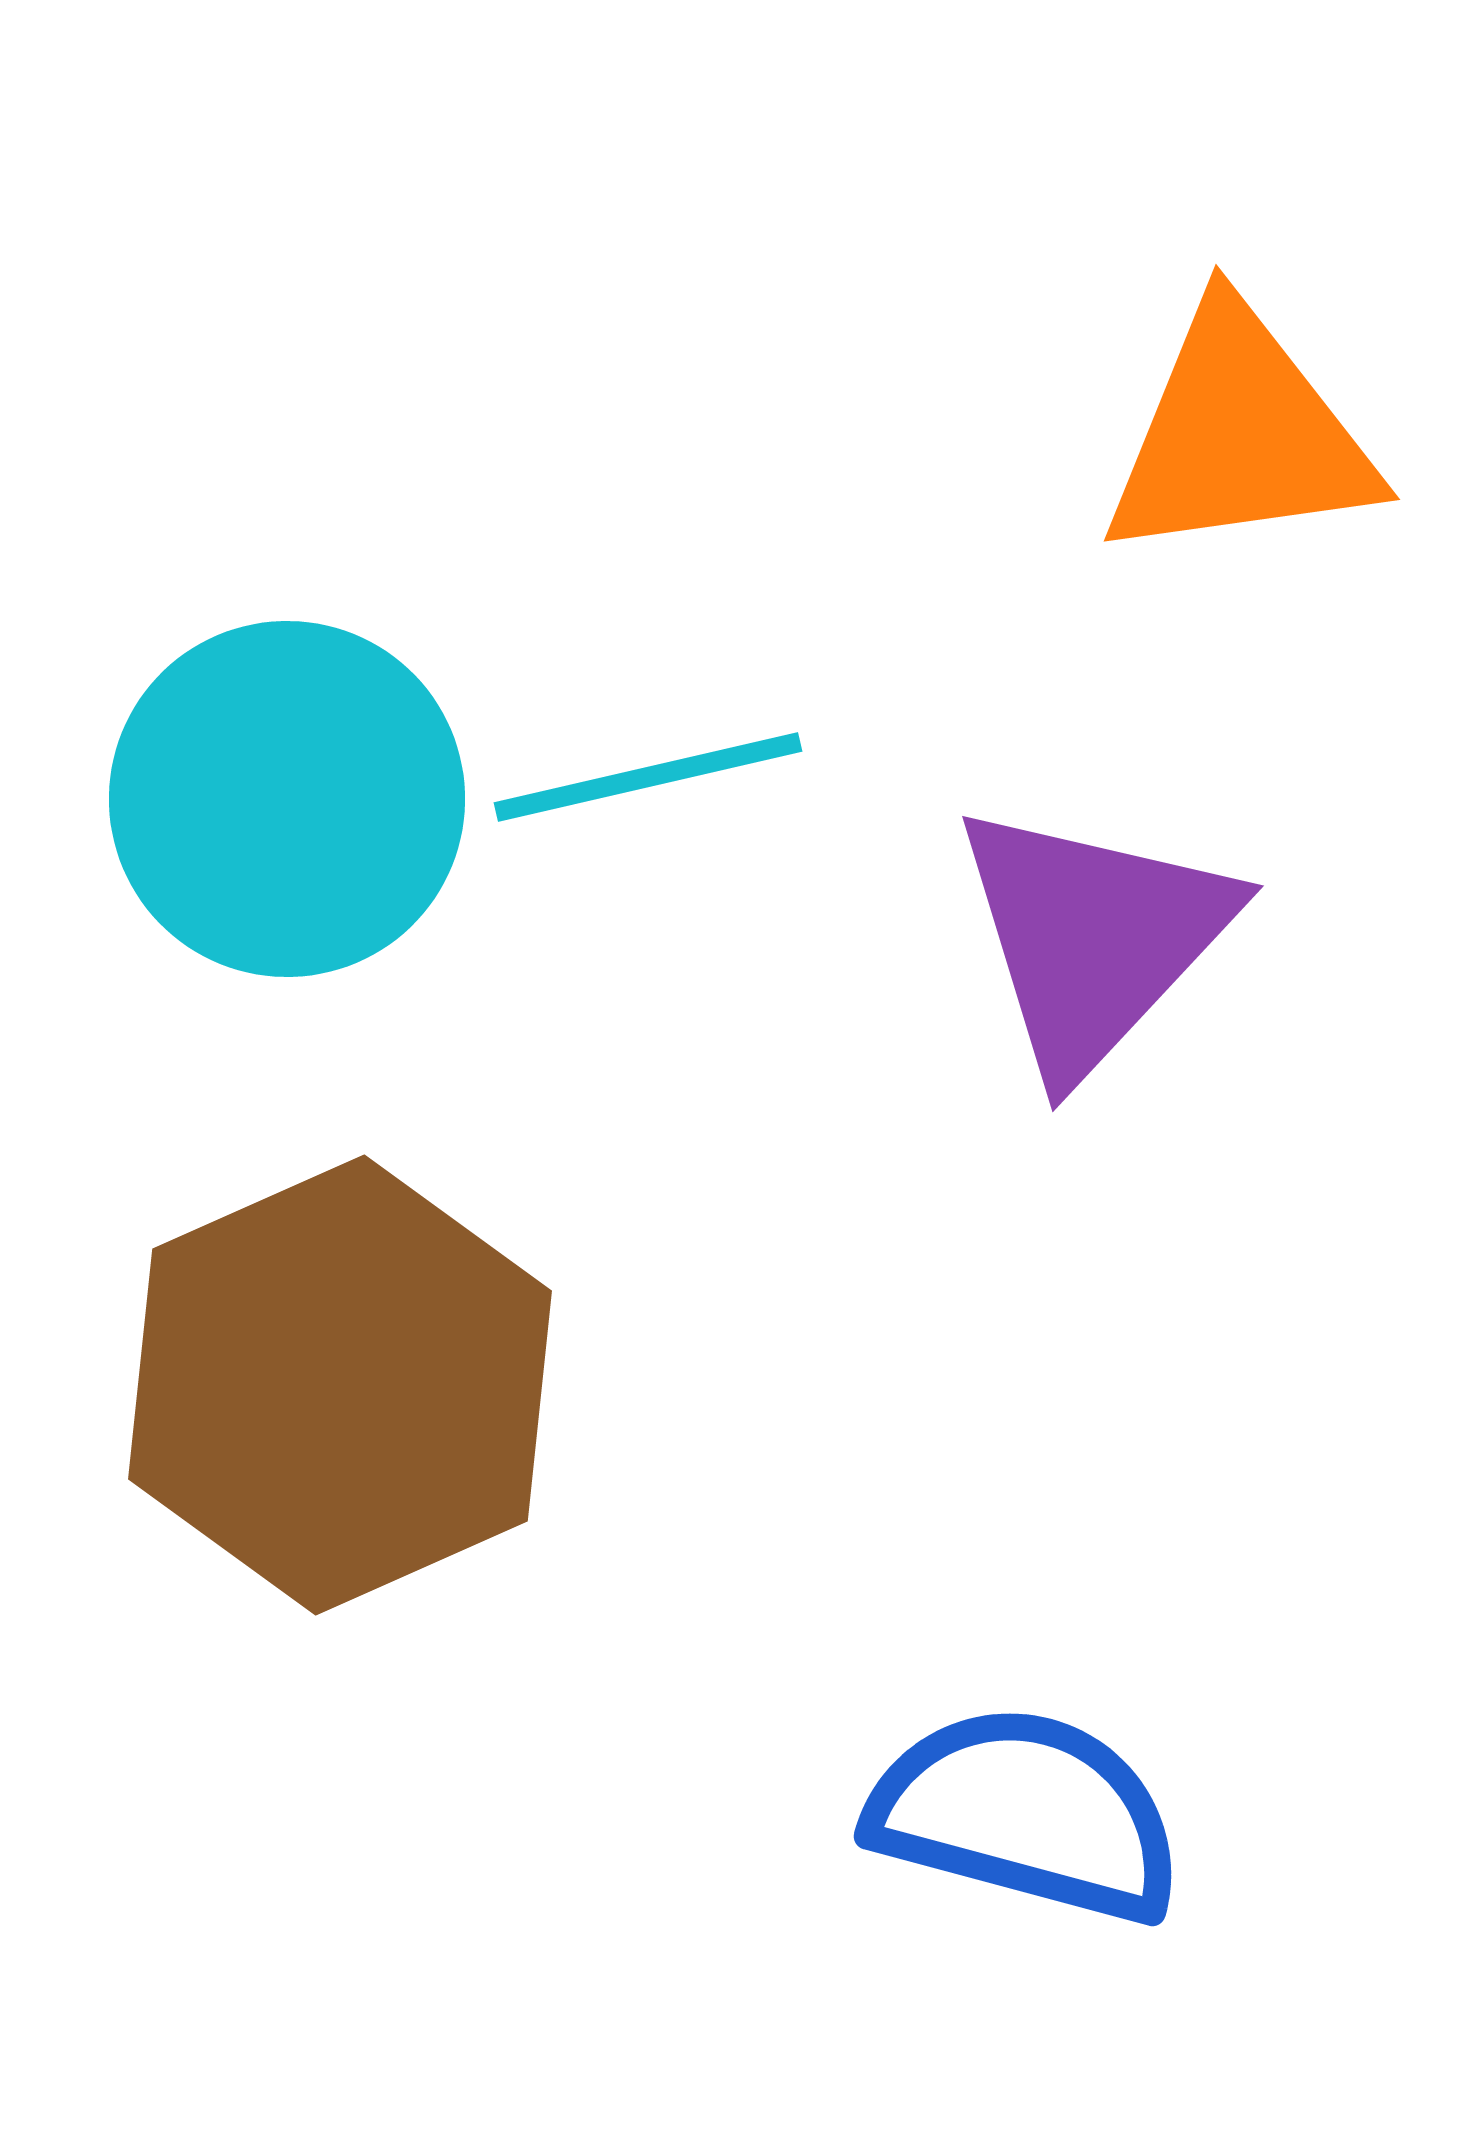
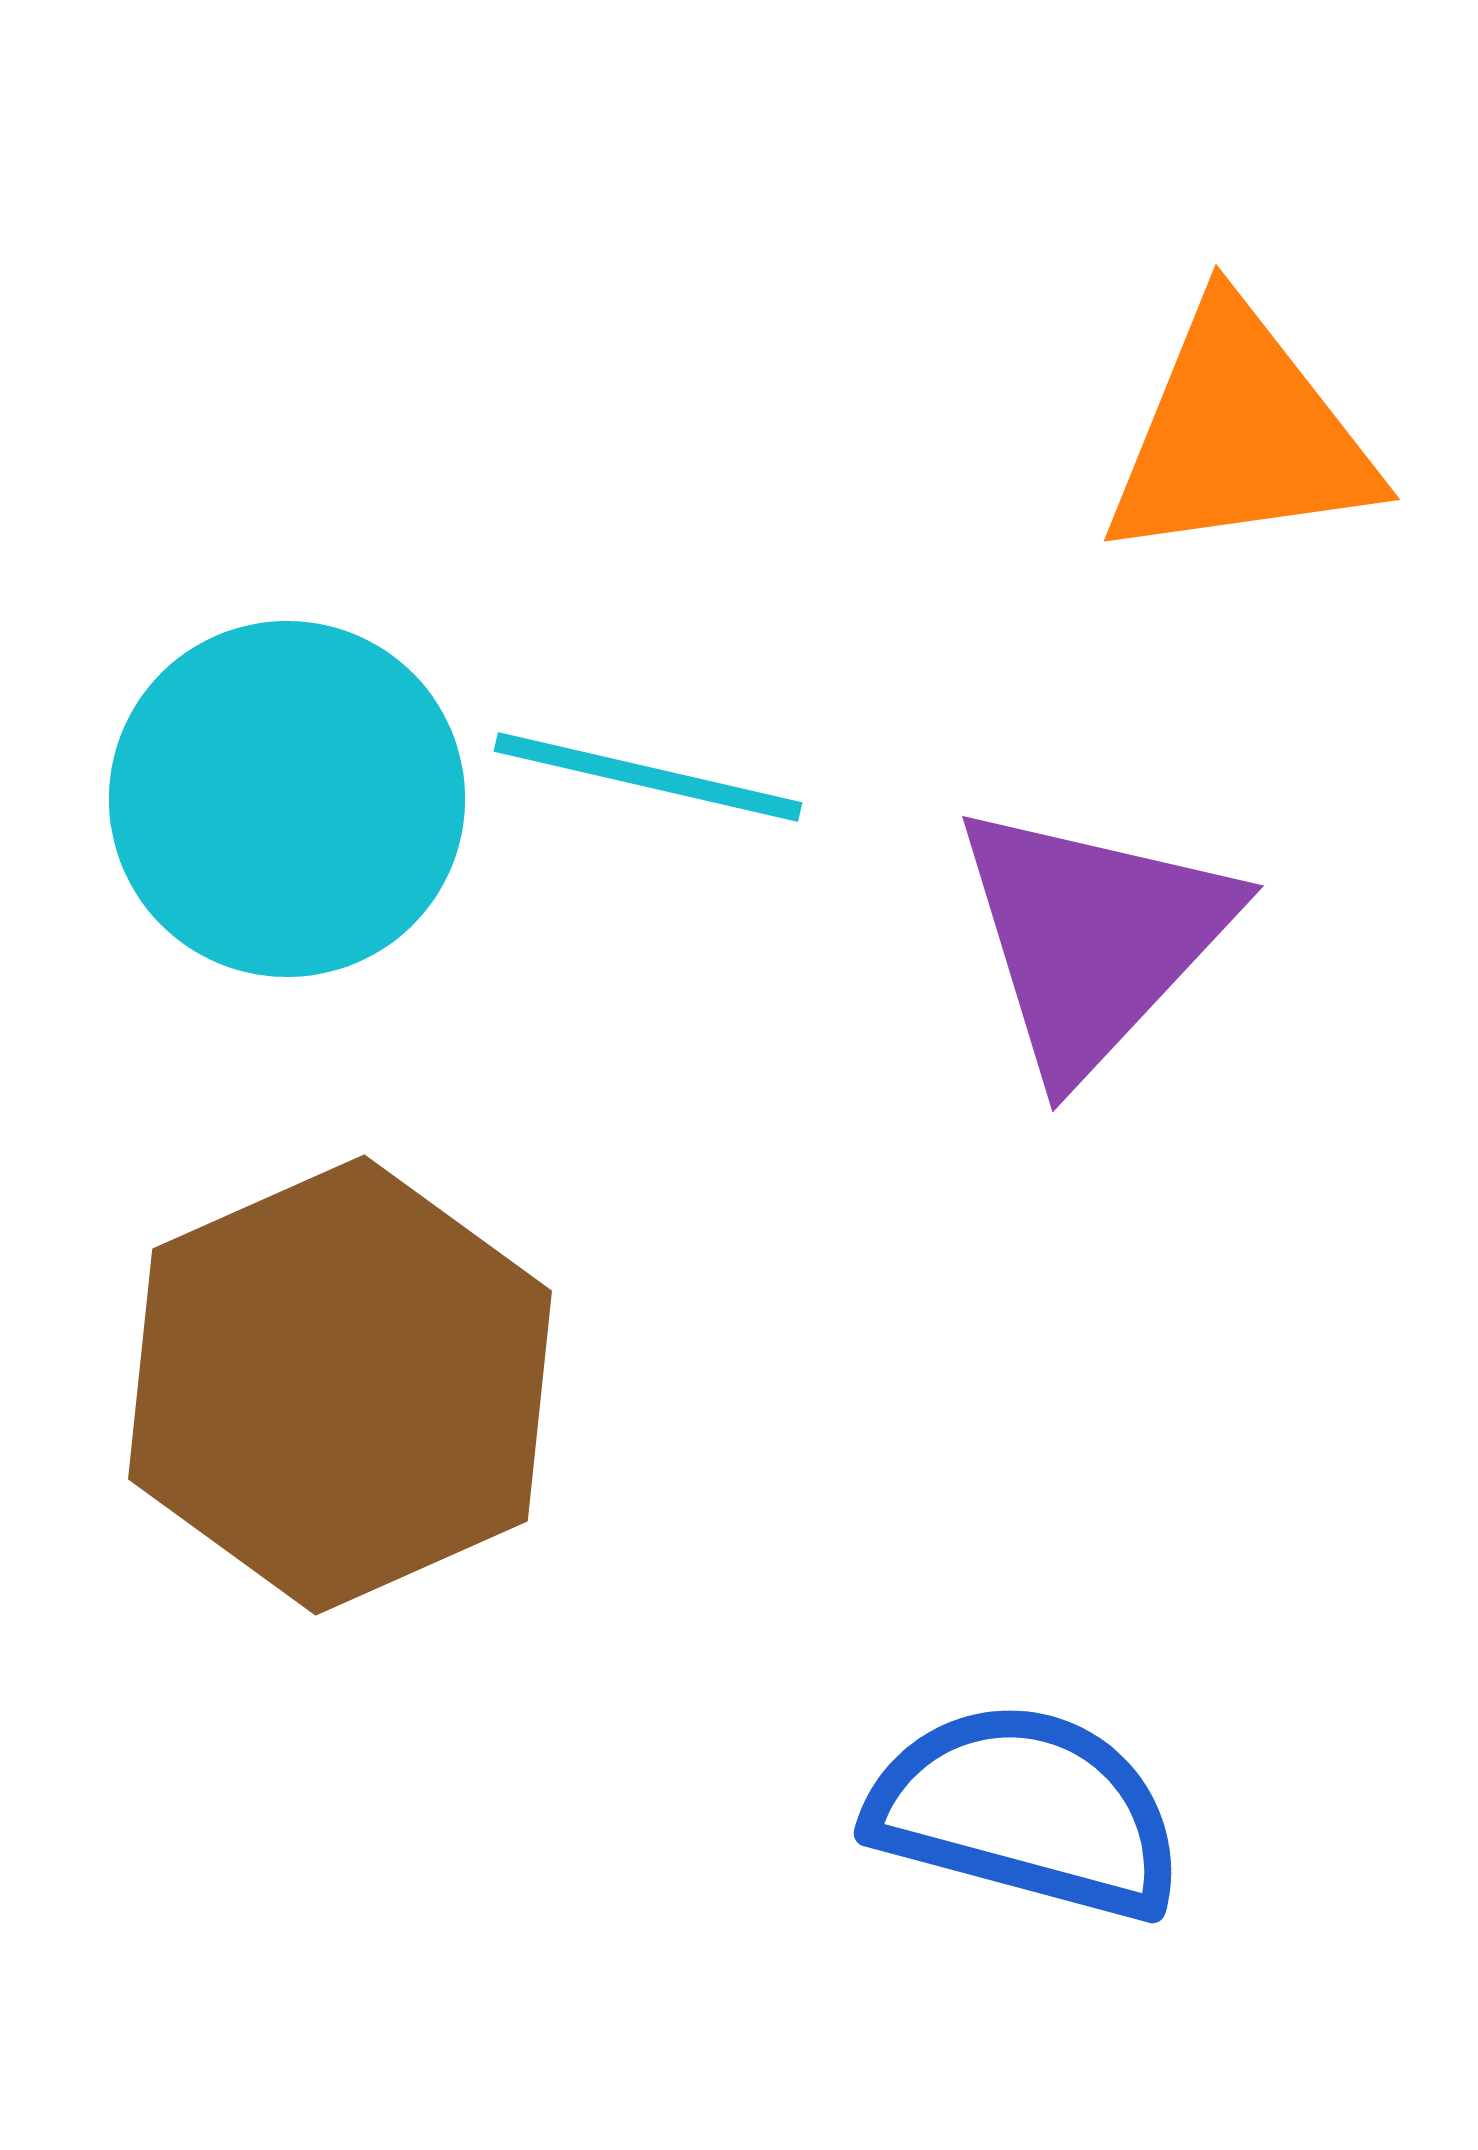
cyan line: rotated 26 degrees clockwise
blue semicircle: moved 3 px up
